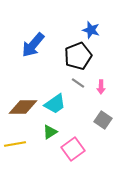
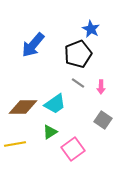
blue star: moved 1 px up; rotated 12 degrees clockwise
black pentagon: moved 2 px up
